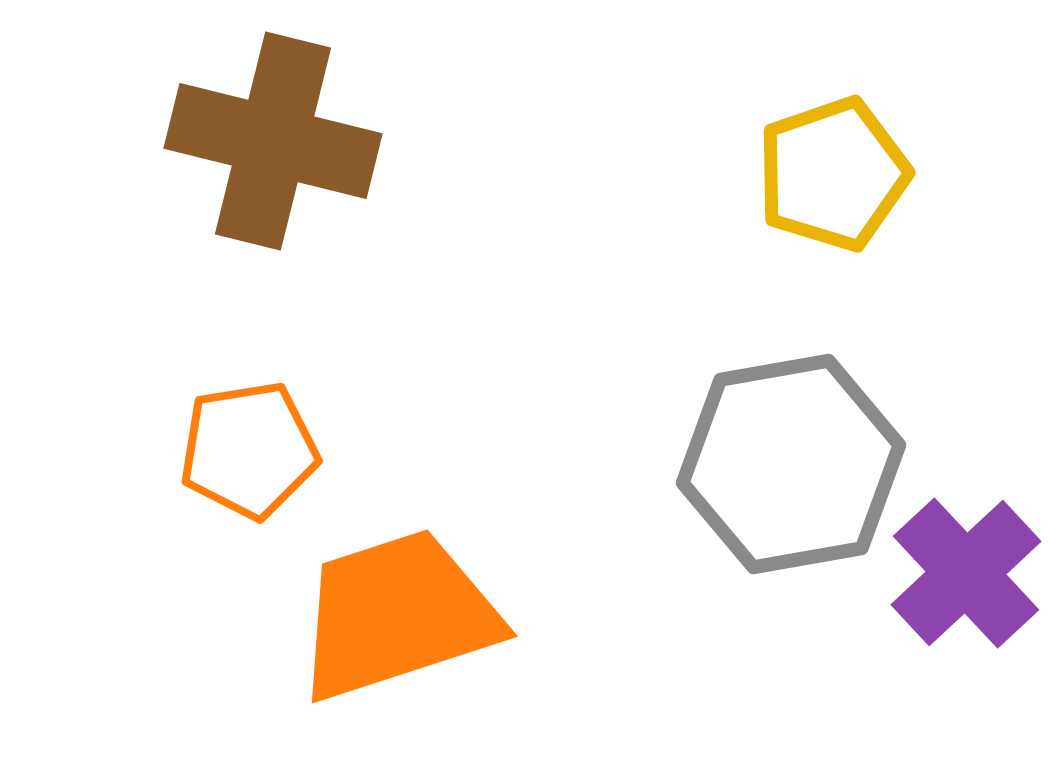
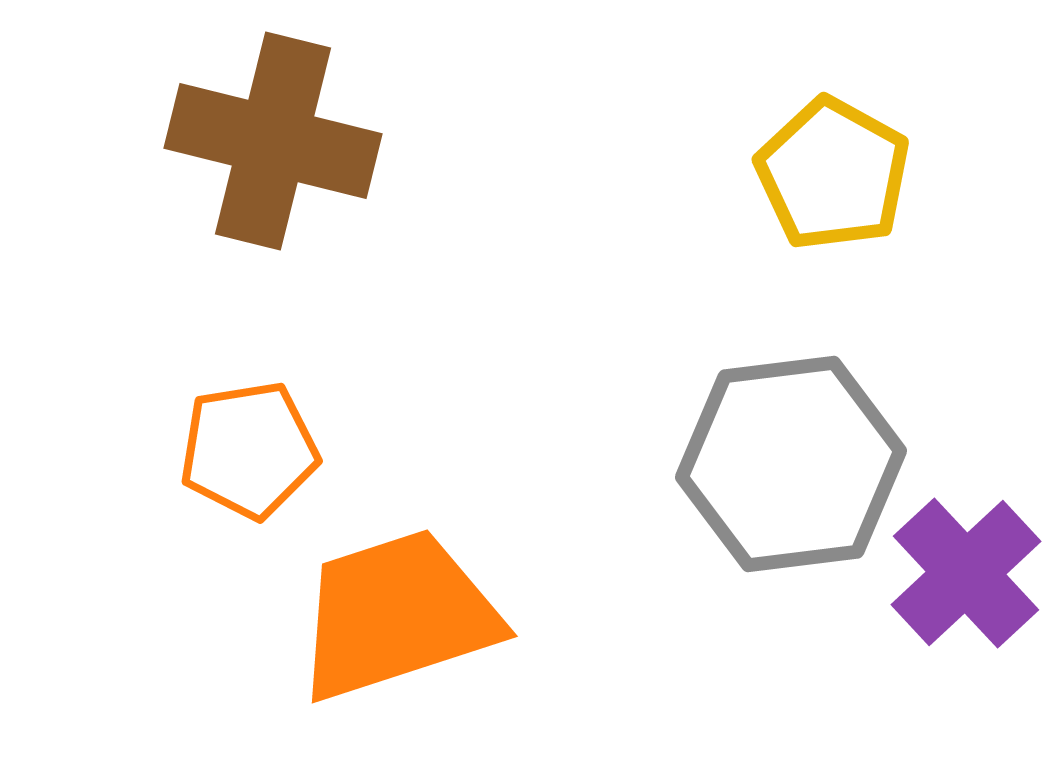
yellow pentagon: rotated 24 degrees counterclockwise
gray hexagon: rotated 3 degrees clockwise
